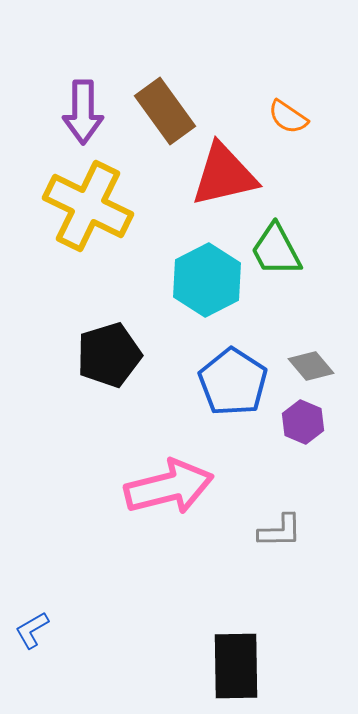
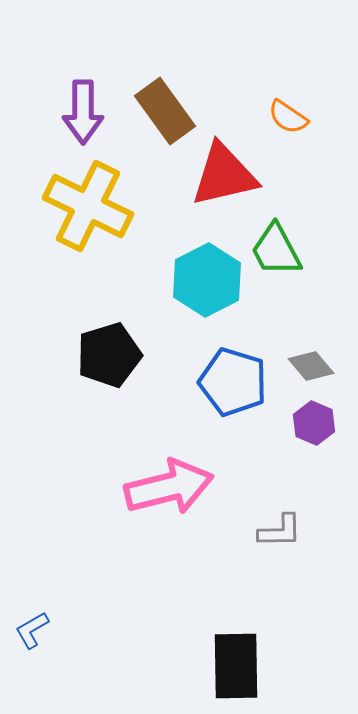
blue pentagon: rotated 16 degrees counterclockwise
purple hexagon: moved 11 px right, 1 px down
